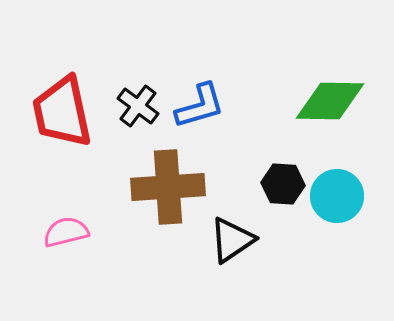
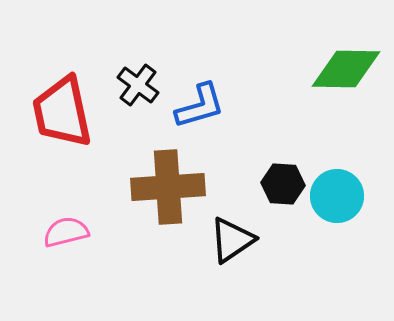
green diamond: moved 16 px right, 32 px up
black cross: moved 21 px up
